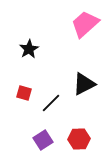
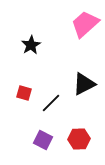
black star: moved 2 px right, 4 px up
purple square: rotated 30 degrees counterclockwise
